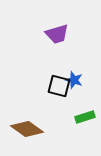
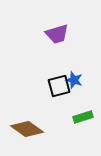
black square: rotated 30 degrees counterclockwise
green rectangle: moved 2 px left
